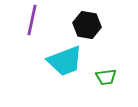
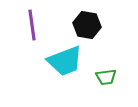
purple line: moved 5 px down; rotated 20 degrees counterclockwise
